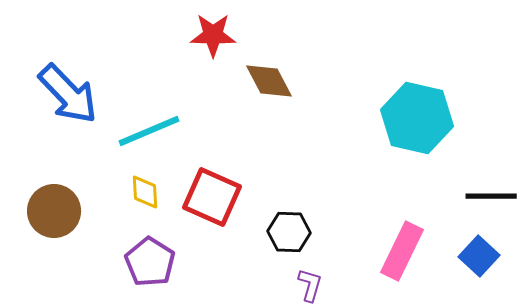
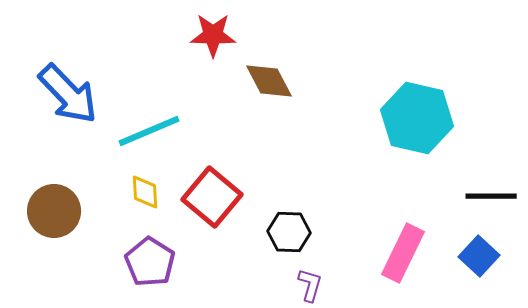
red square: rotated 16 degrees clockwise
pink rectangle: moved 1 px right, 2 px down
